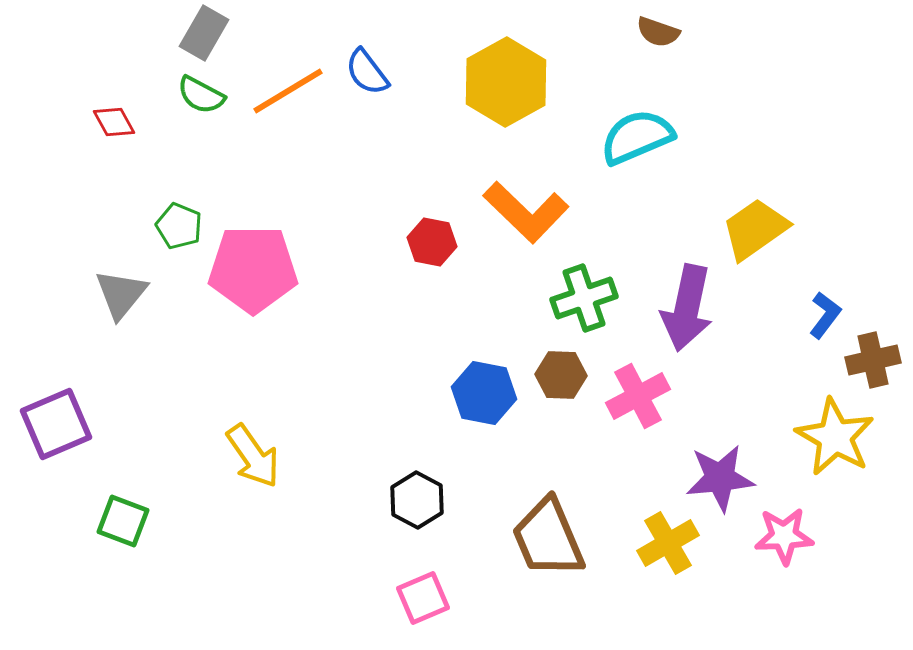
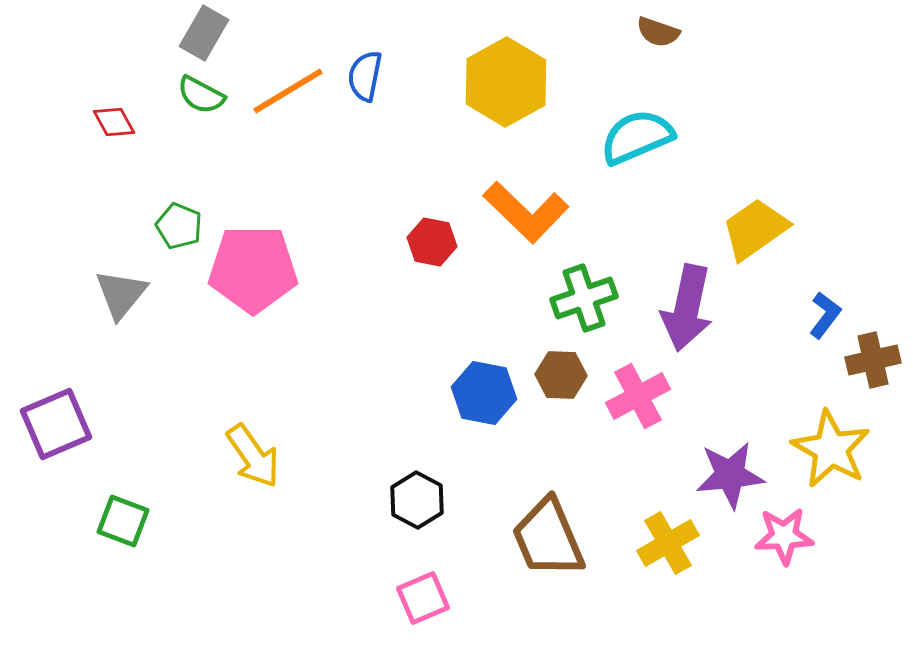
blue semicircle: moved 2 px left, 4 px down; rotated 48 degrees clockwise
yellow star: moved 4 px left, 12 px down
purple star: moved 10 px right, 3 px up
